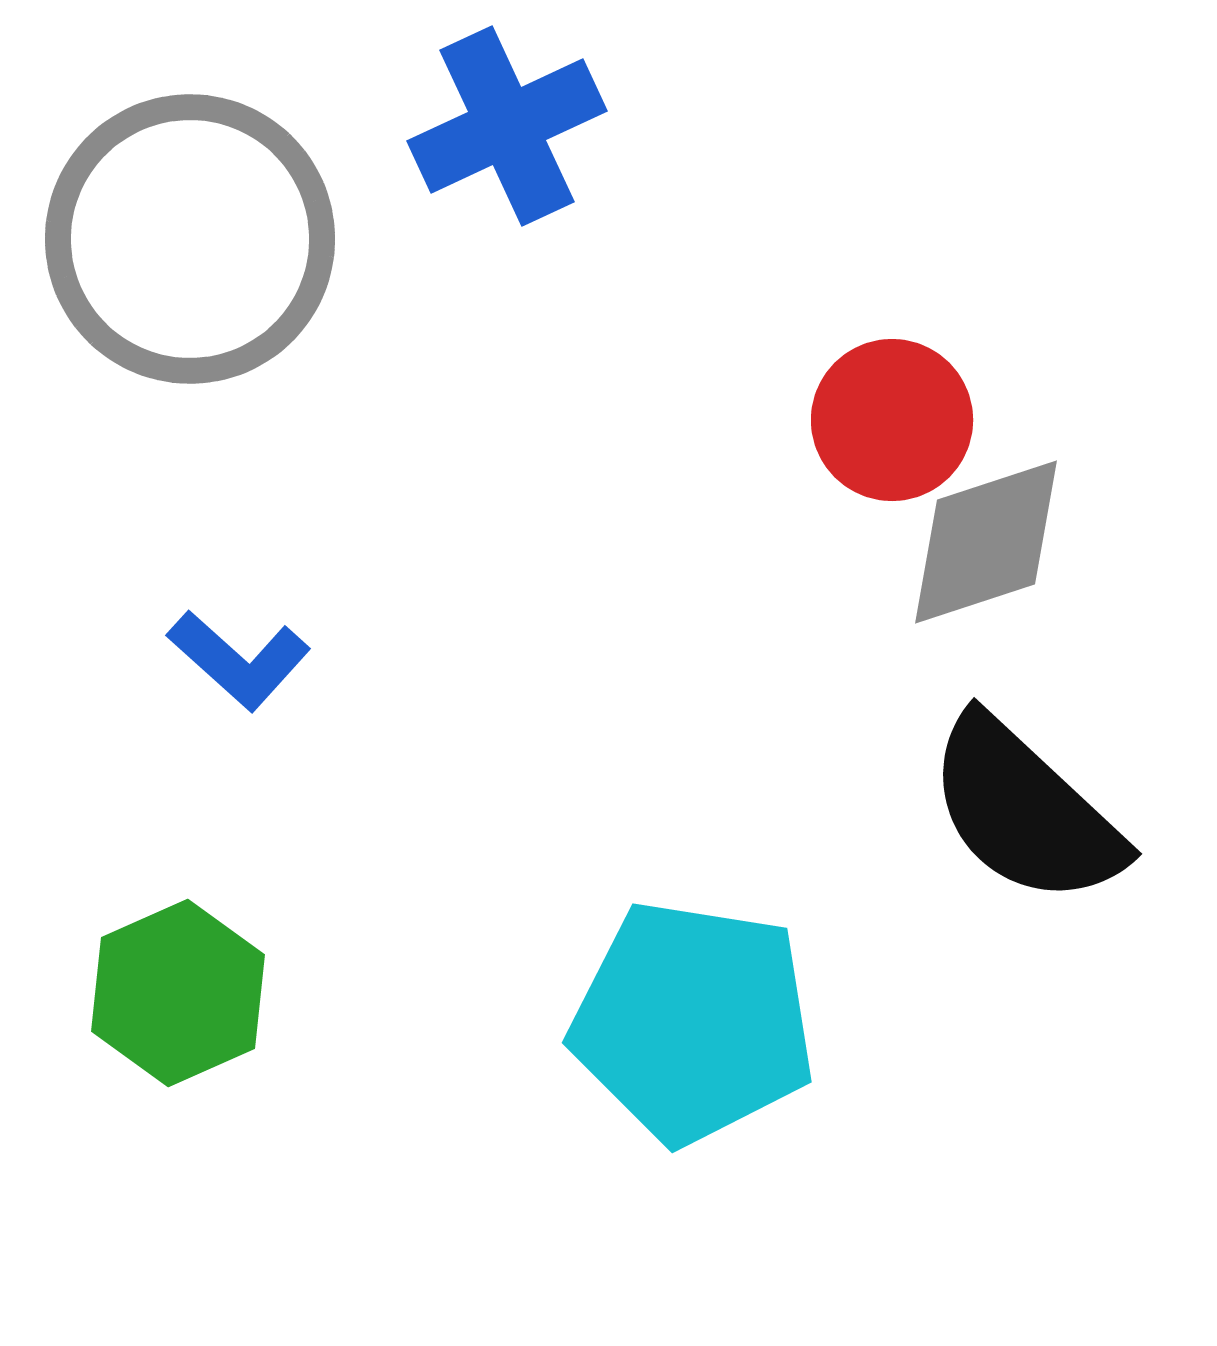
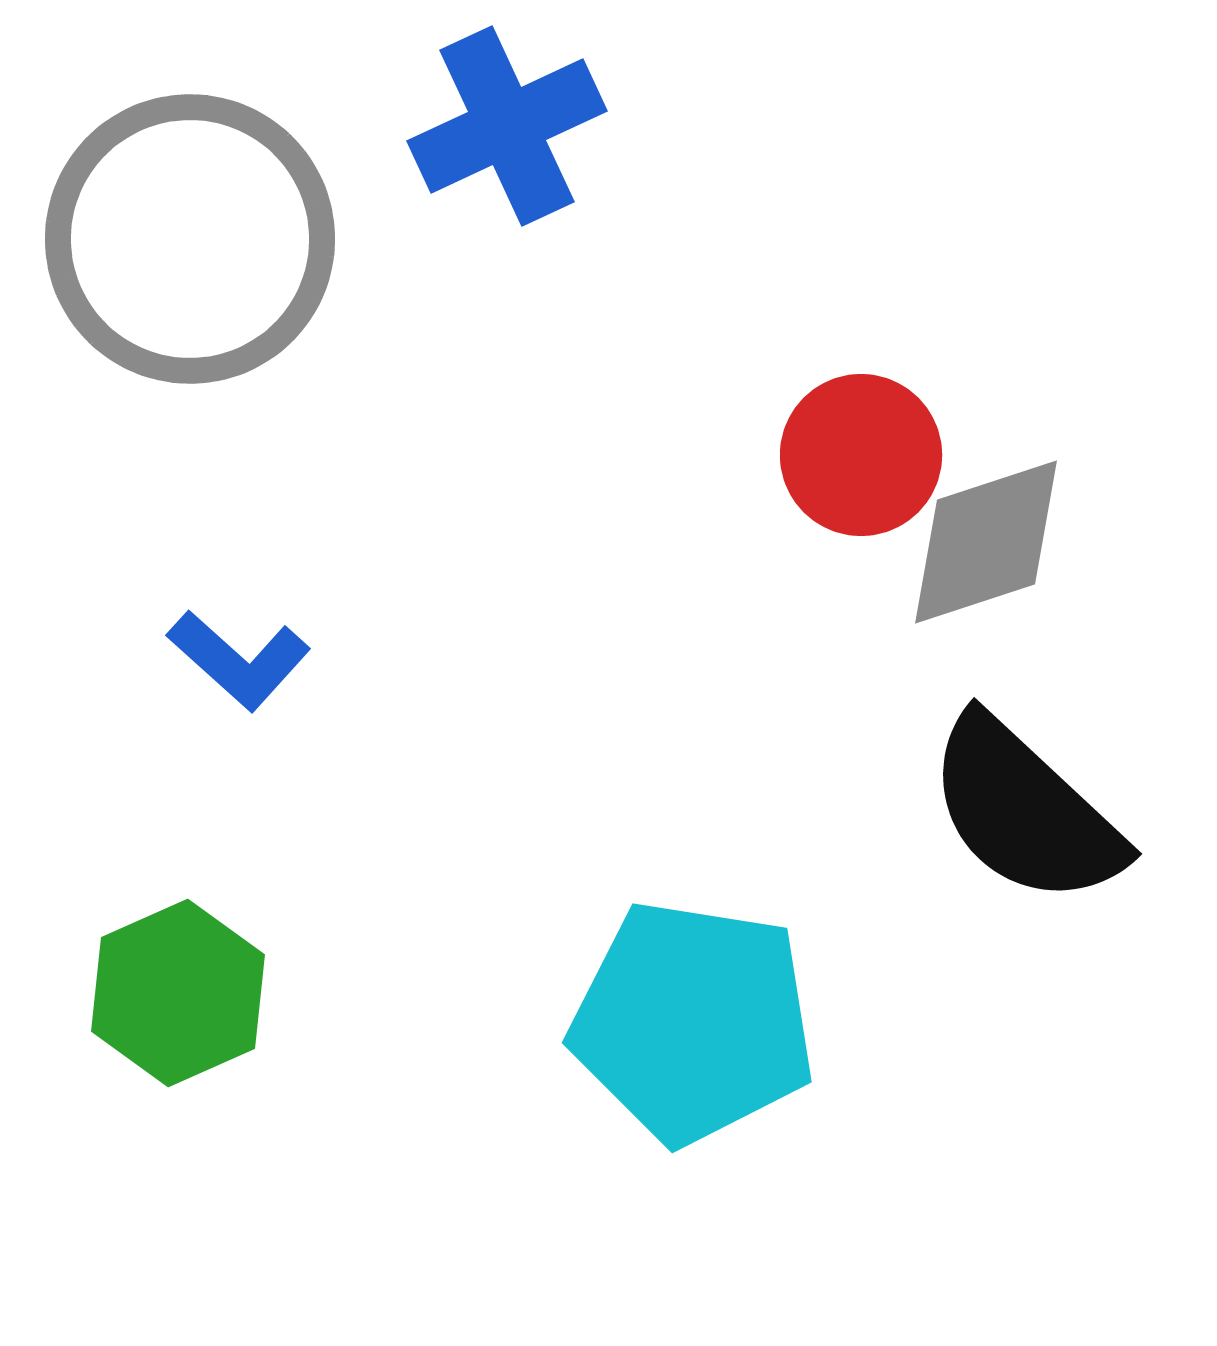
red circle: moved 31 px left, 35 px down
